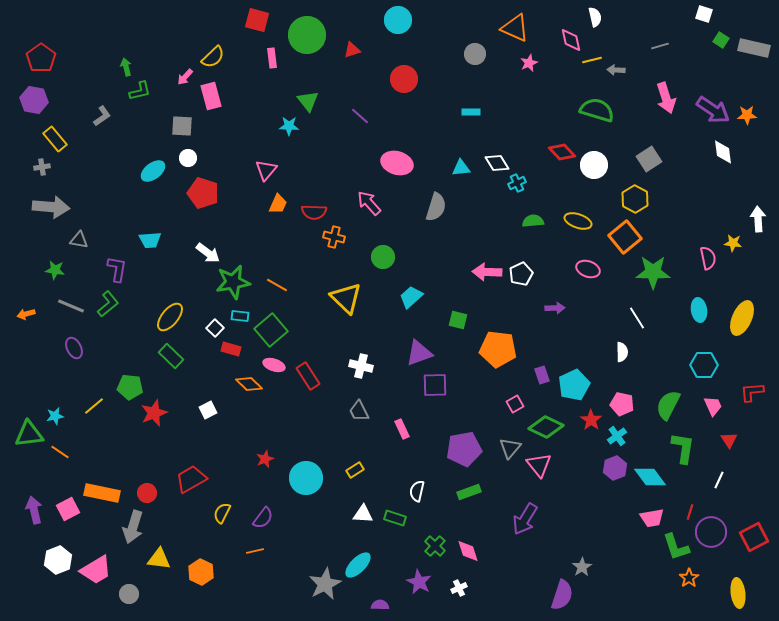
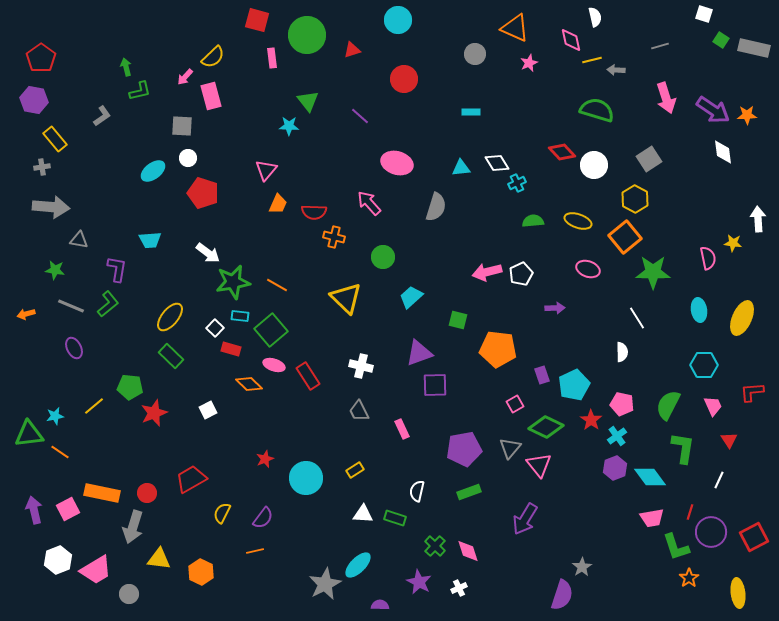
pink arrow at (487, 272): rotated 16 degrees counterclockwise
